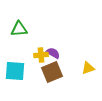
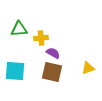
yellow cross: moved 17 px up
brown square: rotated 35 degrees clockwise
